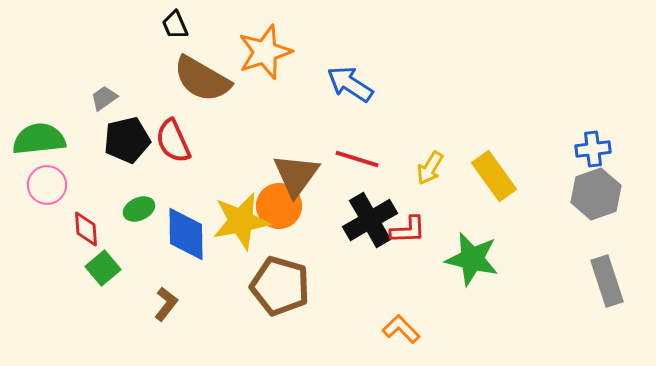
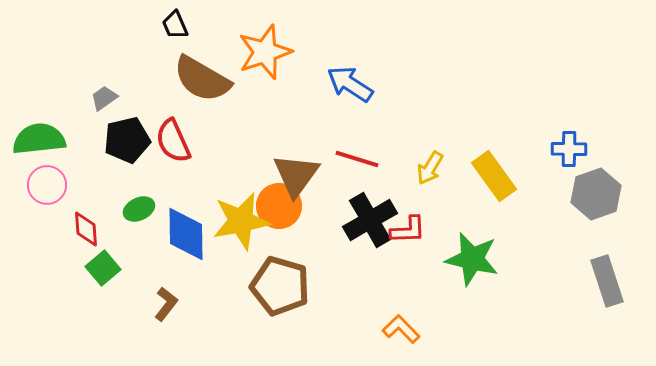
blue cross: moved 24 px left; rotated 8 degrees clockwise
